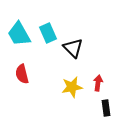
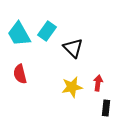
cyan rectangle: moved 1 px left, 2 px up; rotated 60 degrees clockwise
red semicircle: moved 2 px left
black rectangle: rotated 14 degrees clockwise
